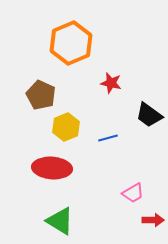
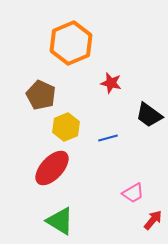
red ellipse: rotated 51 degrees counterclockwise
red arrow: rotated 50 degrees counterclockwise
